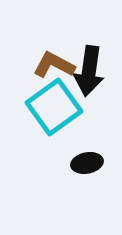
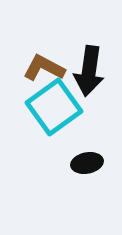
brown L-shape: moved 10 px left, 3 px down
